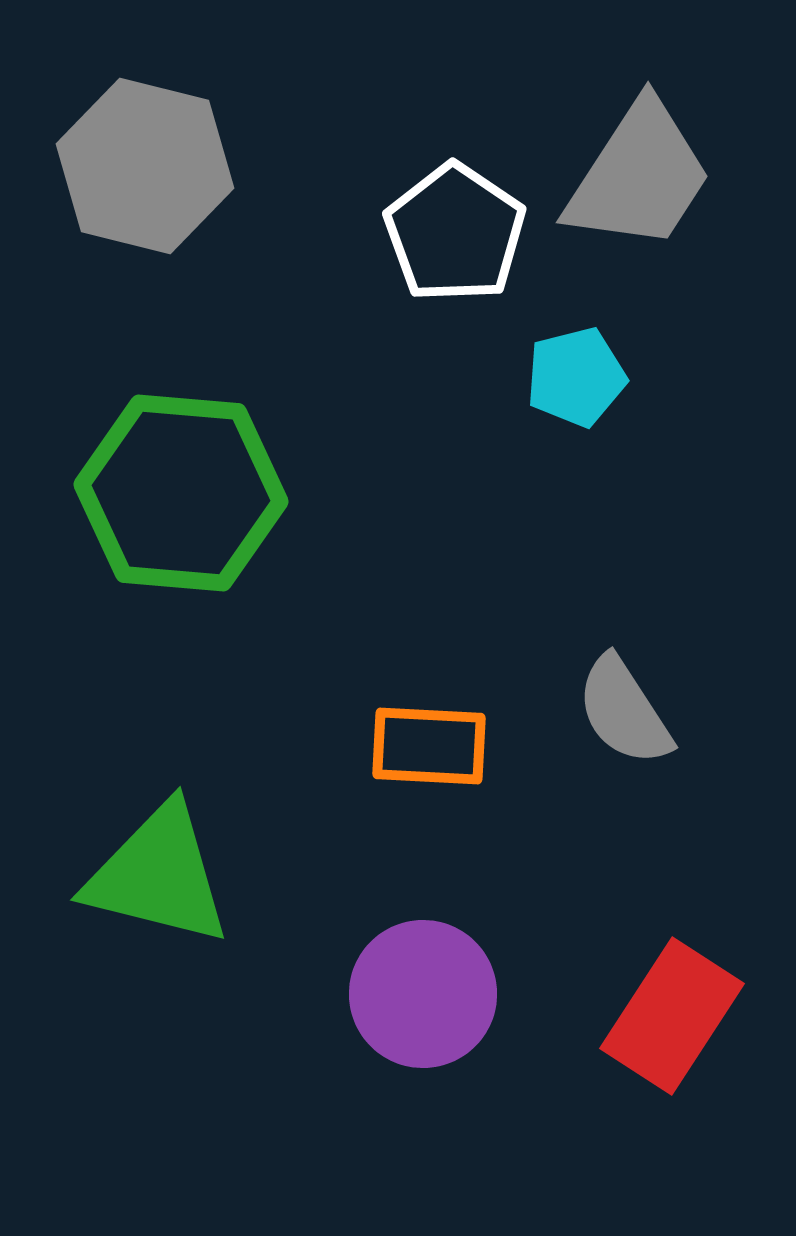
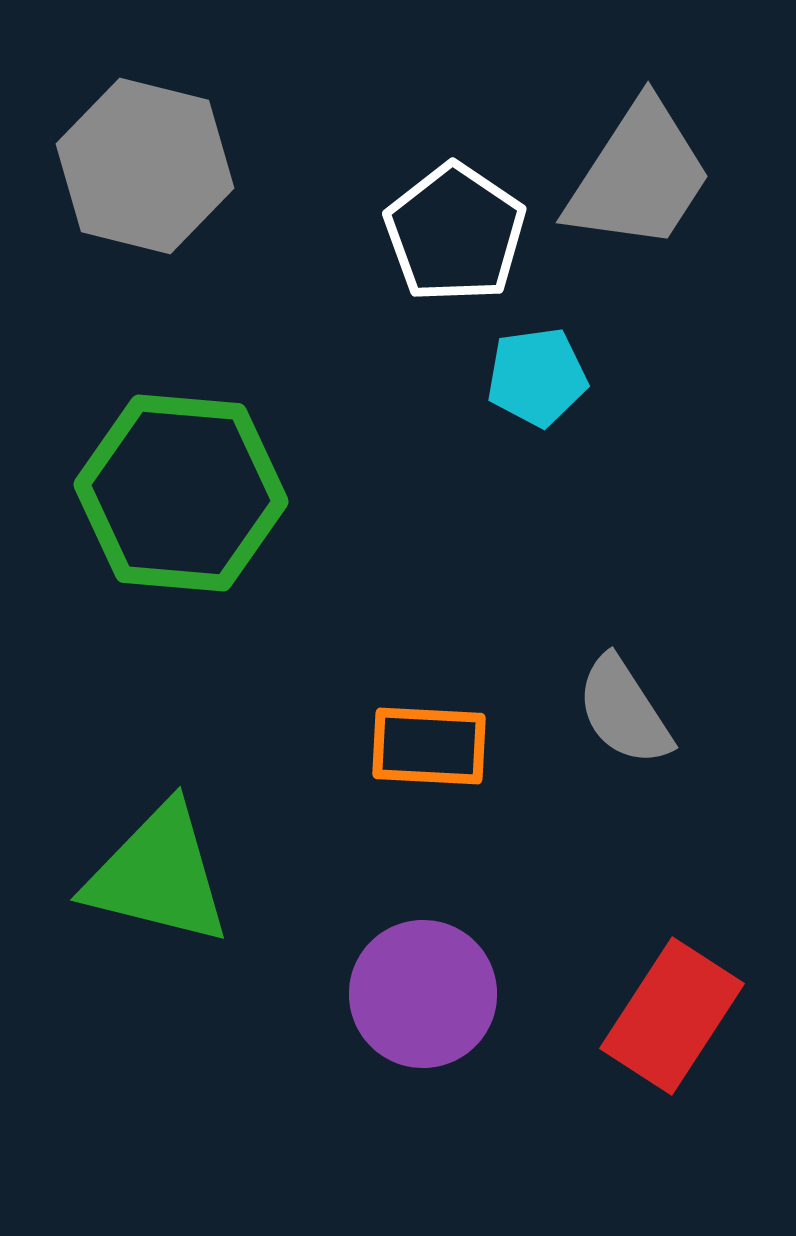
cyan pentagon: moved 39 px left; rotated 6 degrees clockwise
